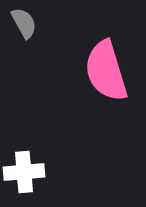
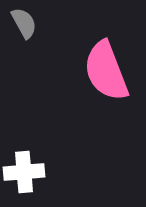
pink semicircle: rotated 4 degrees counterclockwise
